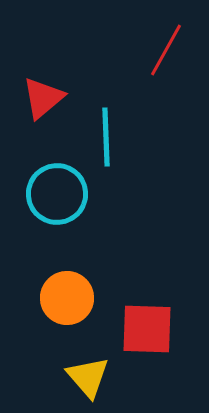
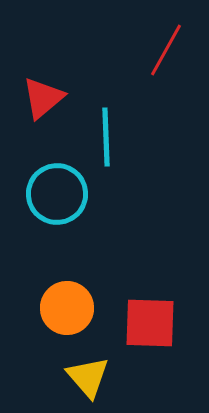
orange circle: moved 10 px down
red square: moved 3 px right, 6 px up
